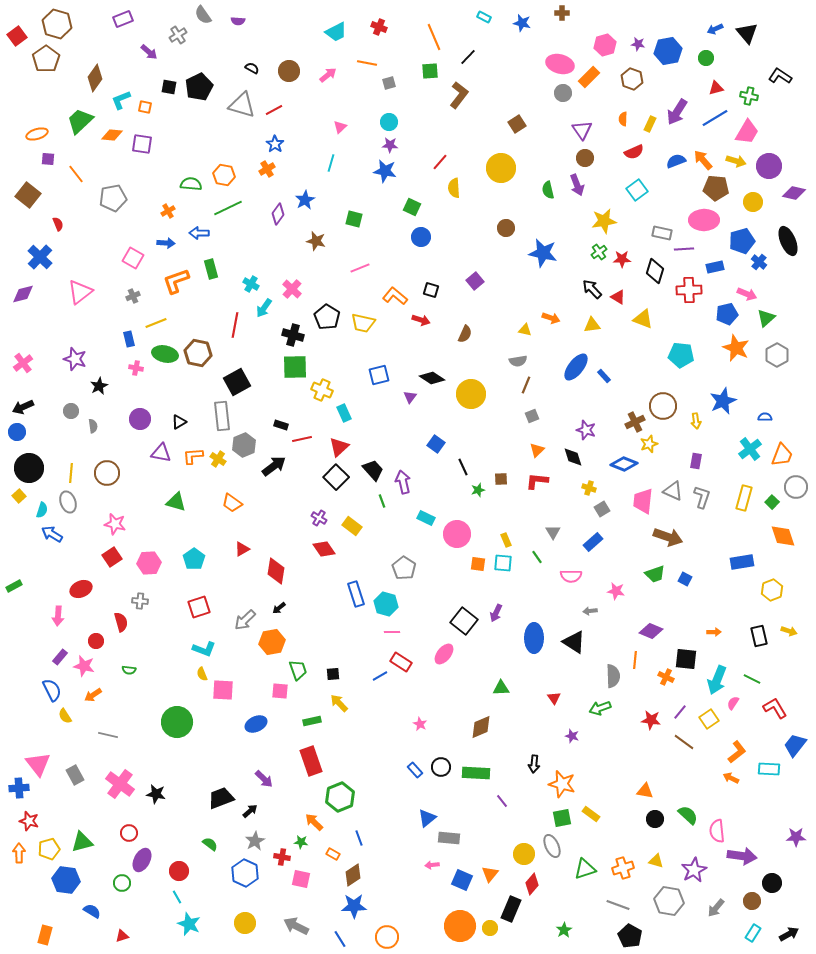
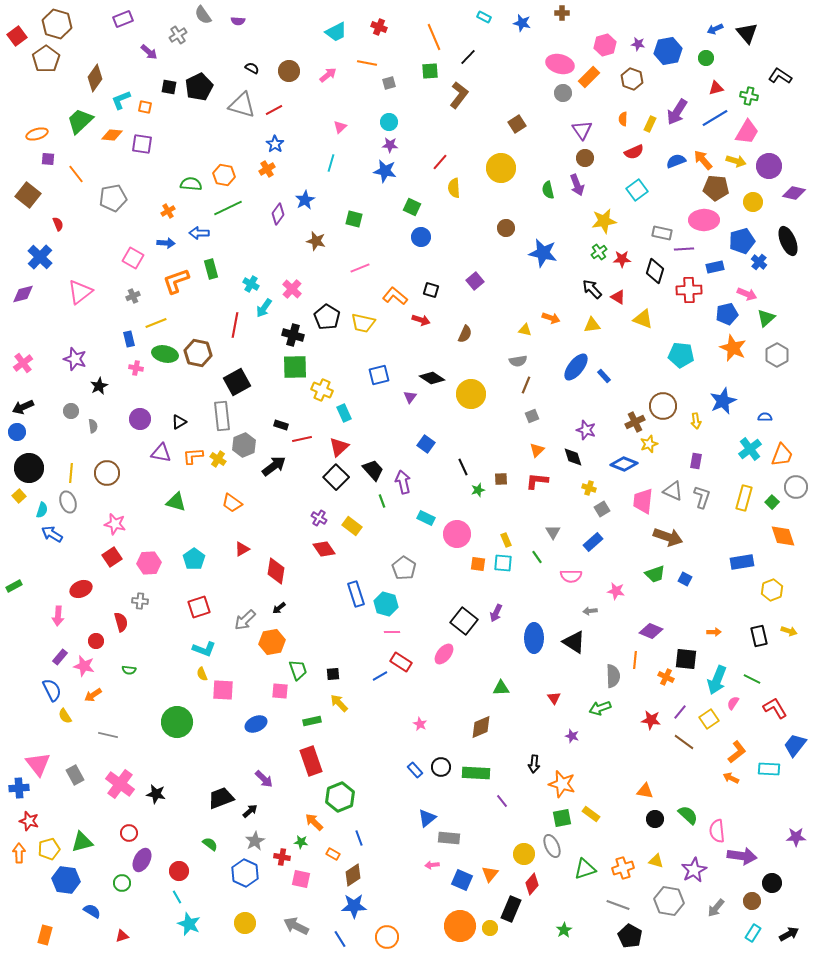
orange star at (736, 348): moved 3 px left
blue square at (436, 444): moved 10 px left
